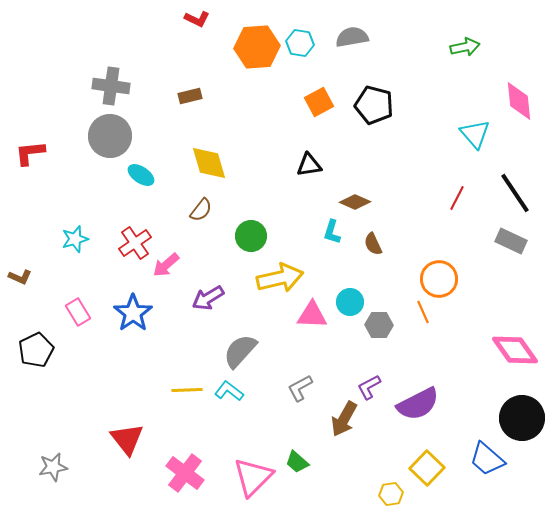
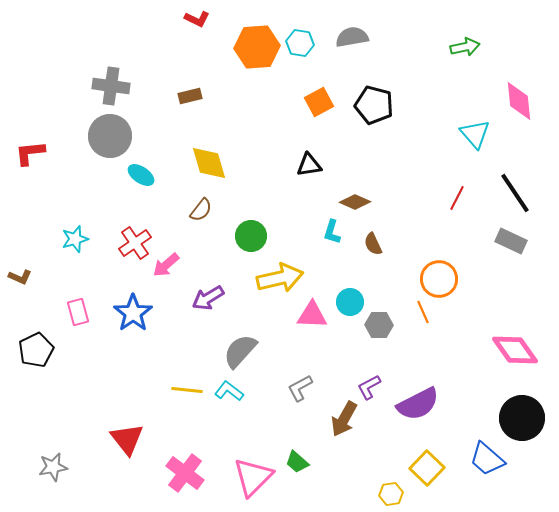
pink rectangle at (78, 312): rotated 16 degrees clockwise
yellow line at (187, 390): rotated 8 degrees clockwise
